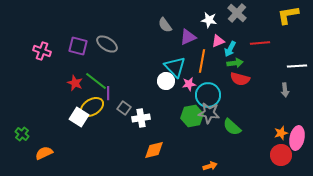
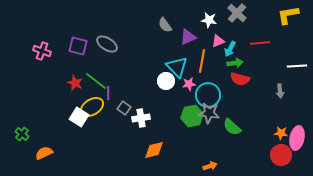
cyan triangle: moved 2 px right
gray arrow: moved 5 px left, 1 px down
orange star: rotated 24 degrees clockwise
